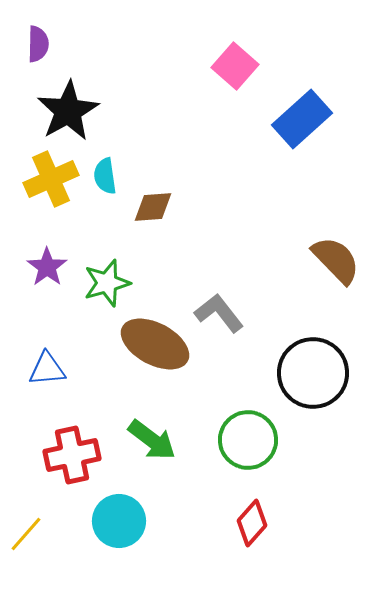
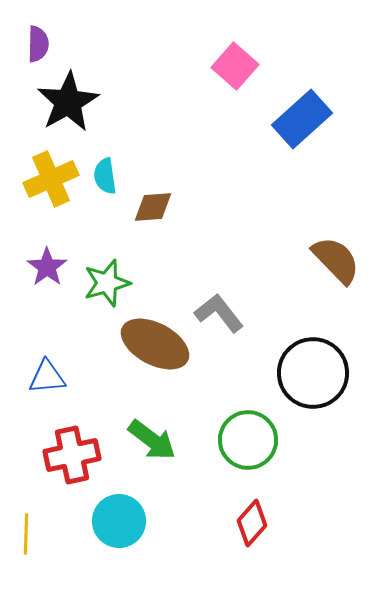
black star: moved 9 px up
blue triangle: moved 8 px down
yellow line: rotated 39 degrees counterclockwise
